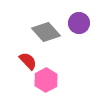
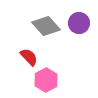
gray diamond: moved 6 px up
red semicircle: moved 1 px right, 4 px up
